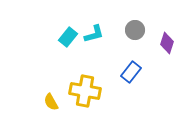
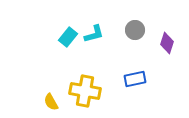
blue rectangle: moved 4 px right, 7 px down; rotated 40 degrees clockwise
